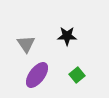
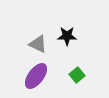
gray triangle: moved 12 px right; rotated 30 degrees counterclockwise
purple ellipse: moved 1 px left, 1 px down
